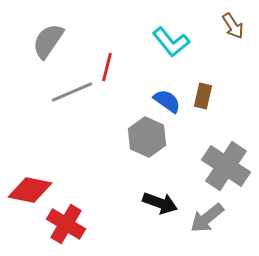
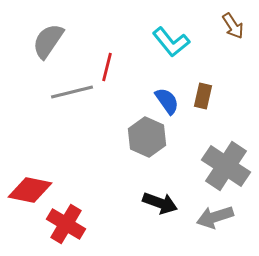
gray line: rotated 9 degrees clockwise
blue semicircle: rotated 20 degrees clockwise
gray arrow: moved 8 px right, 1 px up; rotated 21 degrees clockwise
